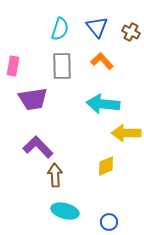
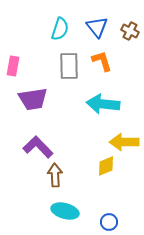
brown cross: moved 1 px left, 1 px up
orange L-shape: rotated 25 degrees clockwise
gray rectangle: moved 7 px right
yellow arrow: moved 2 px left, 9 px down
